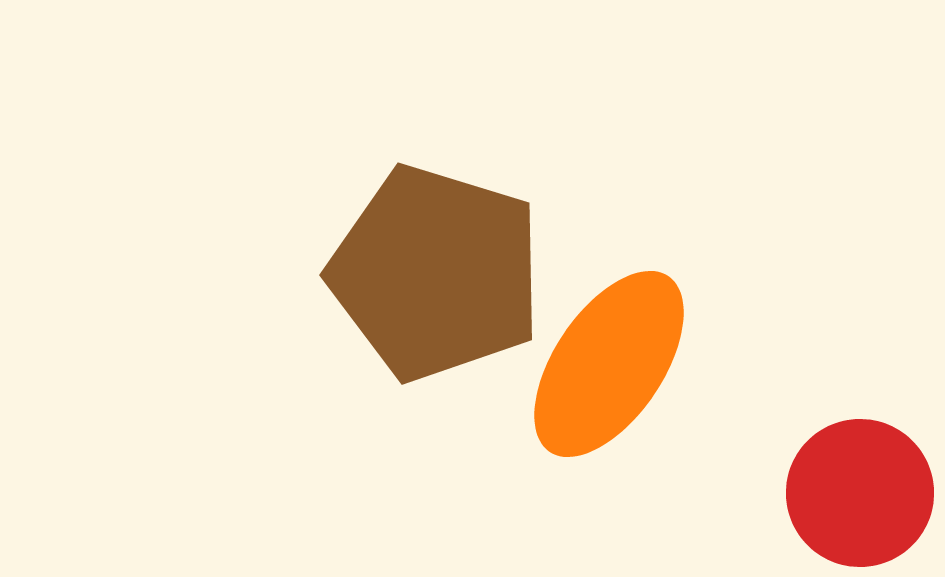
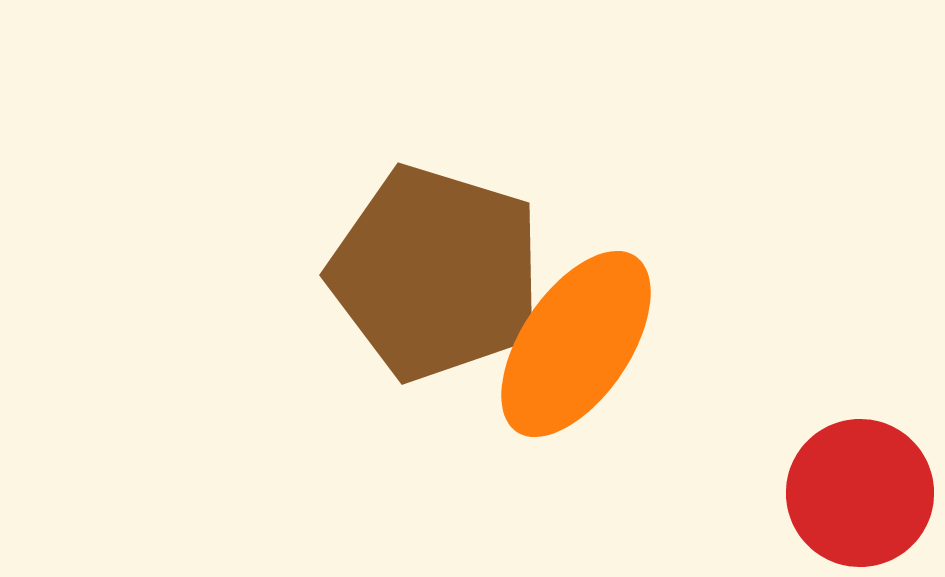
orange ellipse: moved 33 px left, 20 px up
